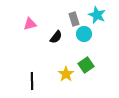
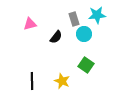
cyan star: rotated 30 degrees counterclockwise
green square: rotated 21 degrees counterclockwise
yellow star: moved 4 px left, 7 px down; rotated 14 degrees counterclockwise
